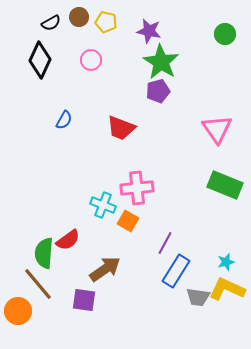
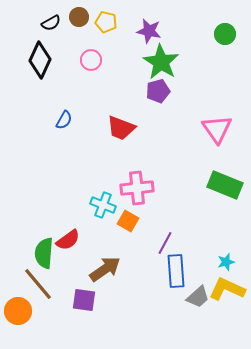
blue rectangle: rotated 36 degrees counterclockwise
gray trapezoid: rotated 50 degrees counterclockwise
